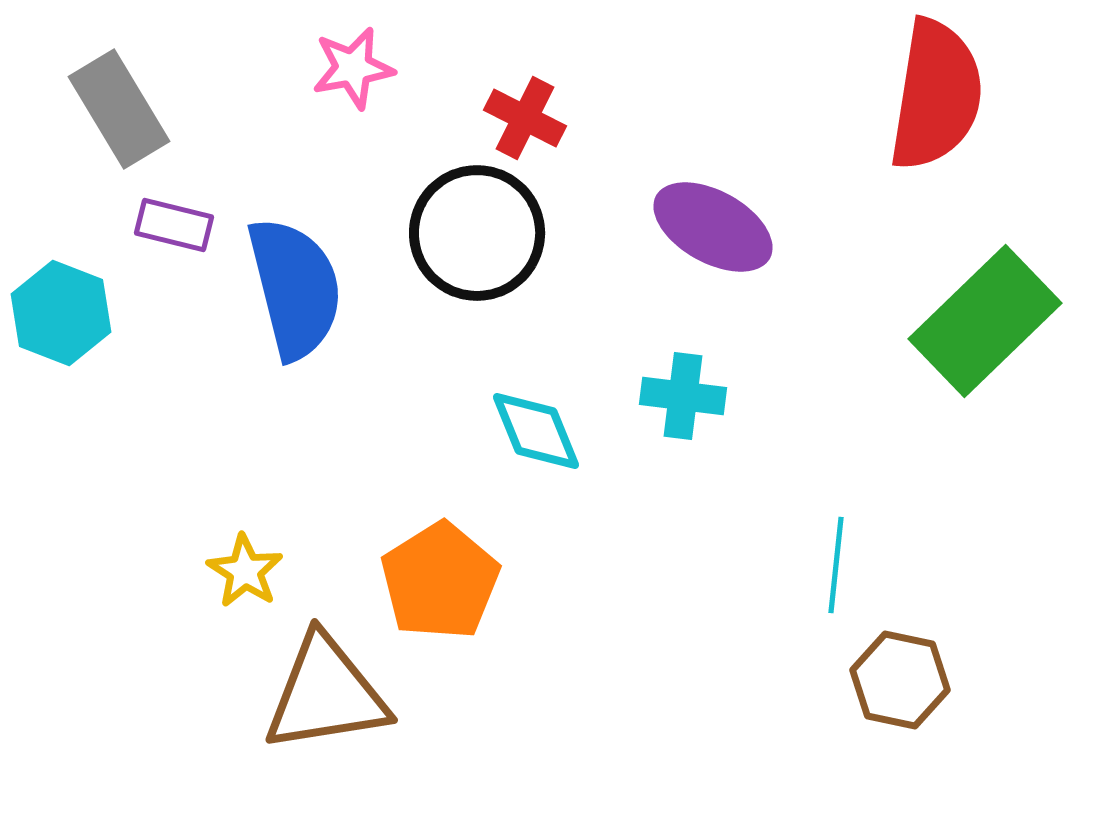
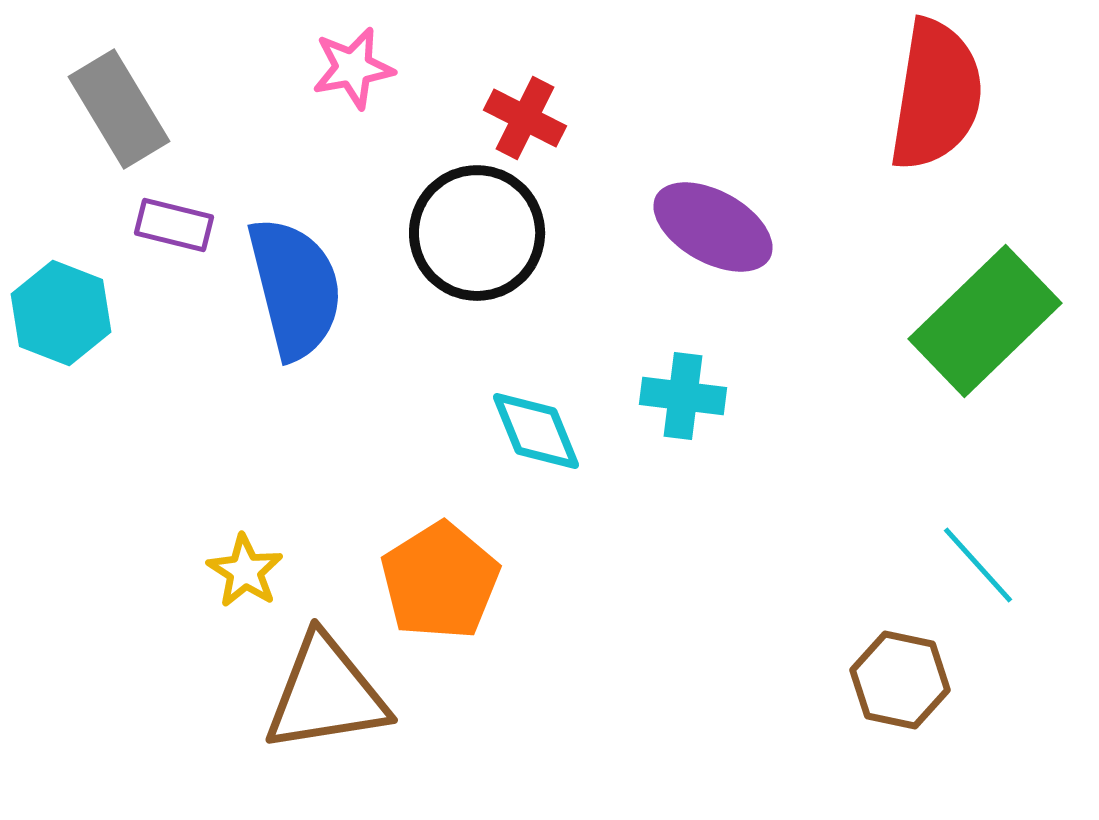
cyan line: moved 142 px right; rotated 48 degrees counterclockwise
